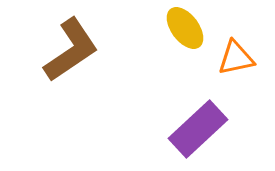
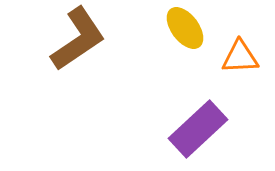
brown L-shape: moved 7 px right, 11 px up
orange triangle: moved 4 px right, 1 px up; rotated 9 degrees clockwise
